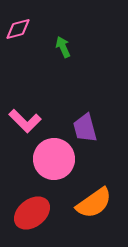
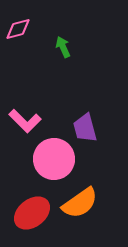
orange semicircle: moved 14 px left
